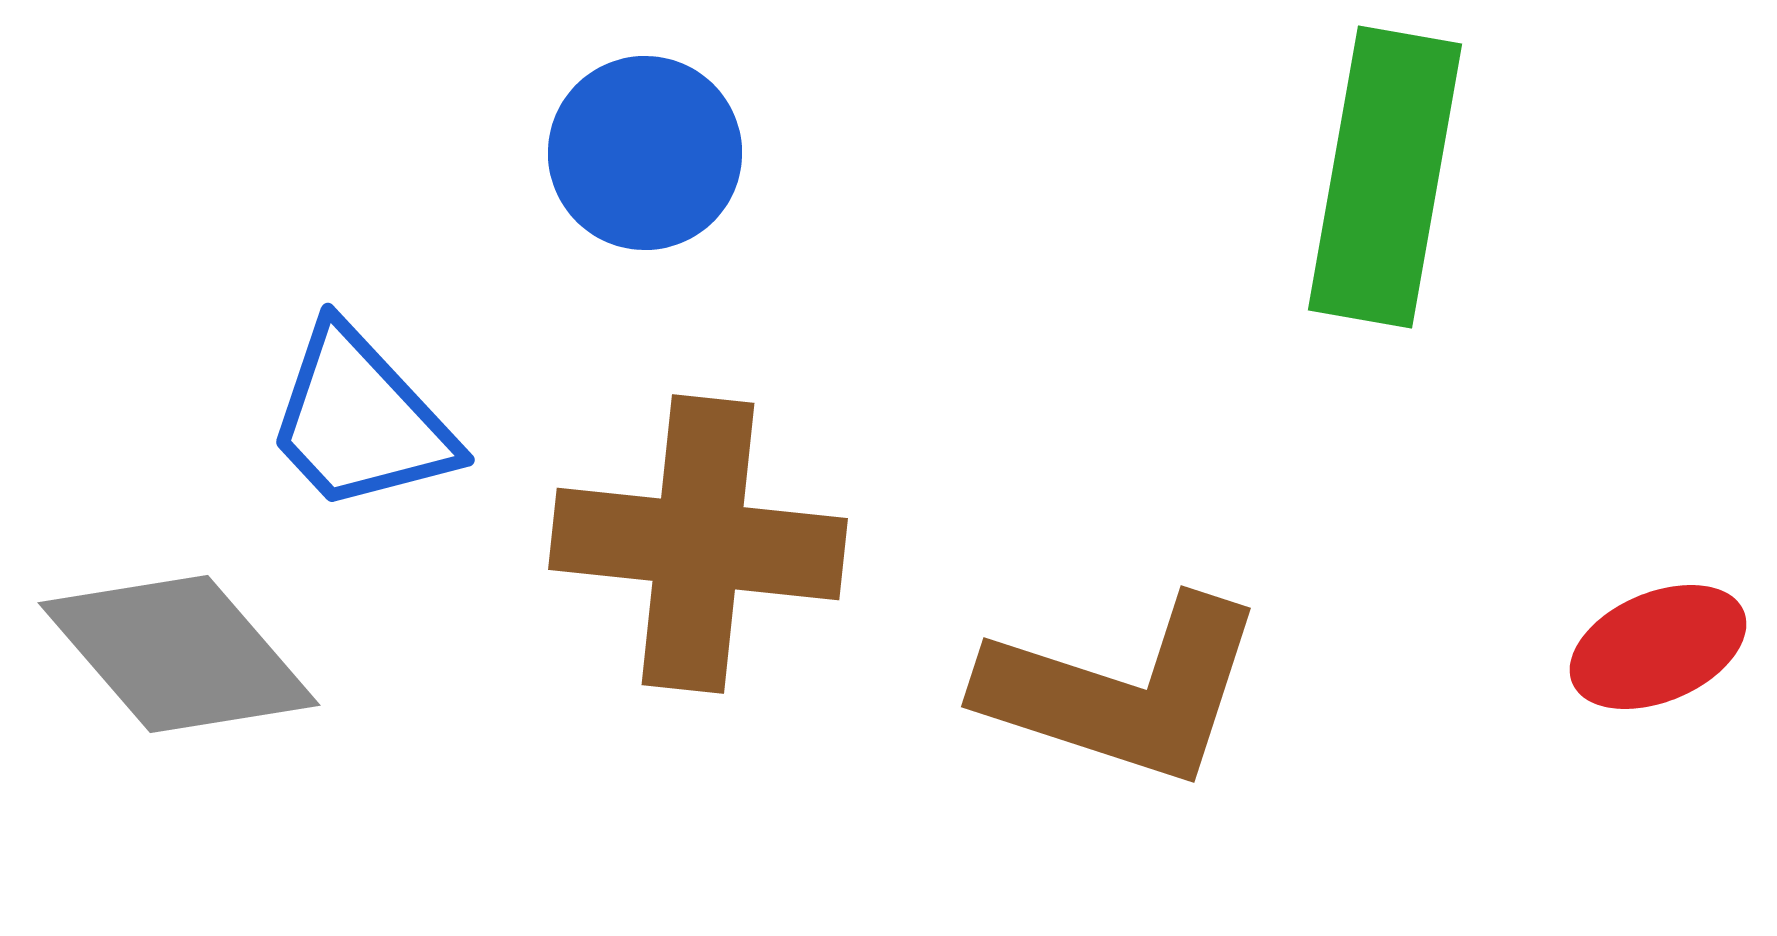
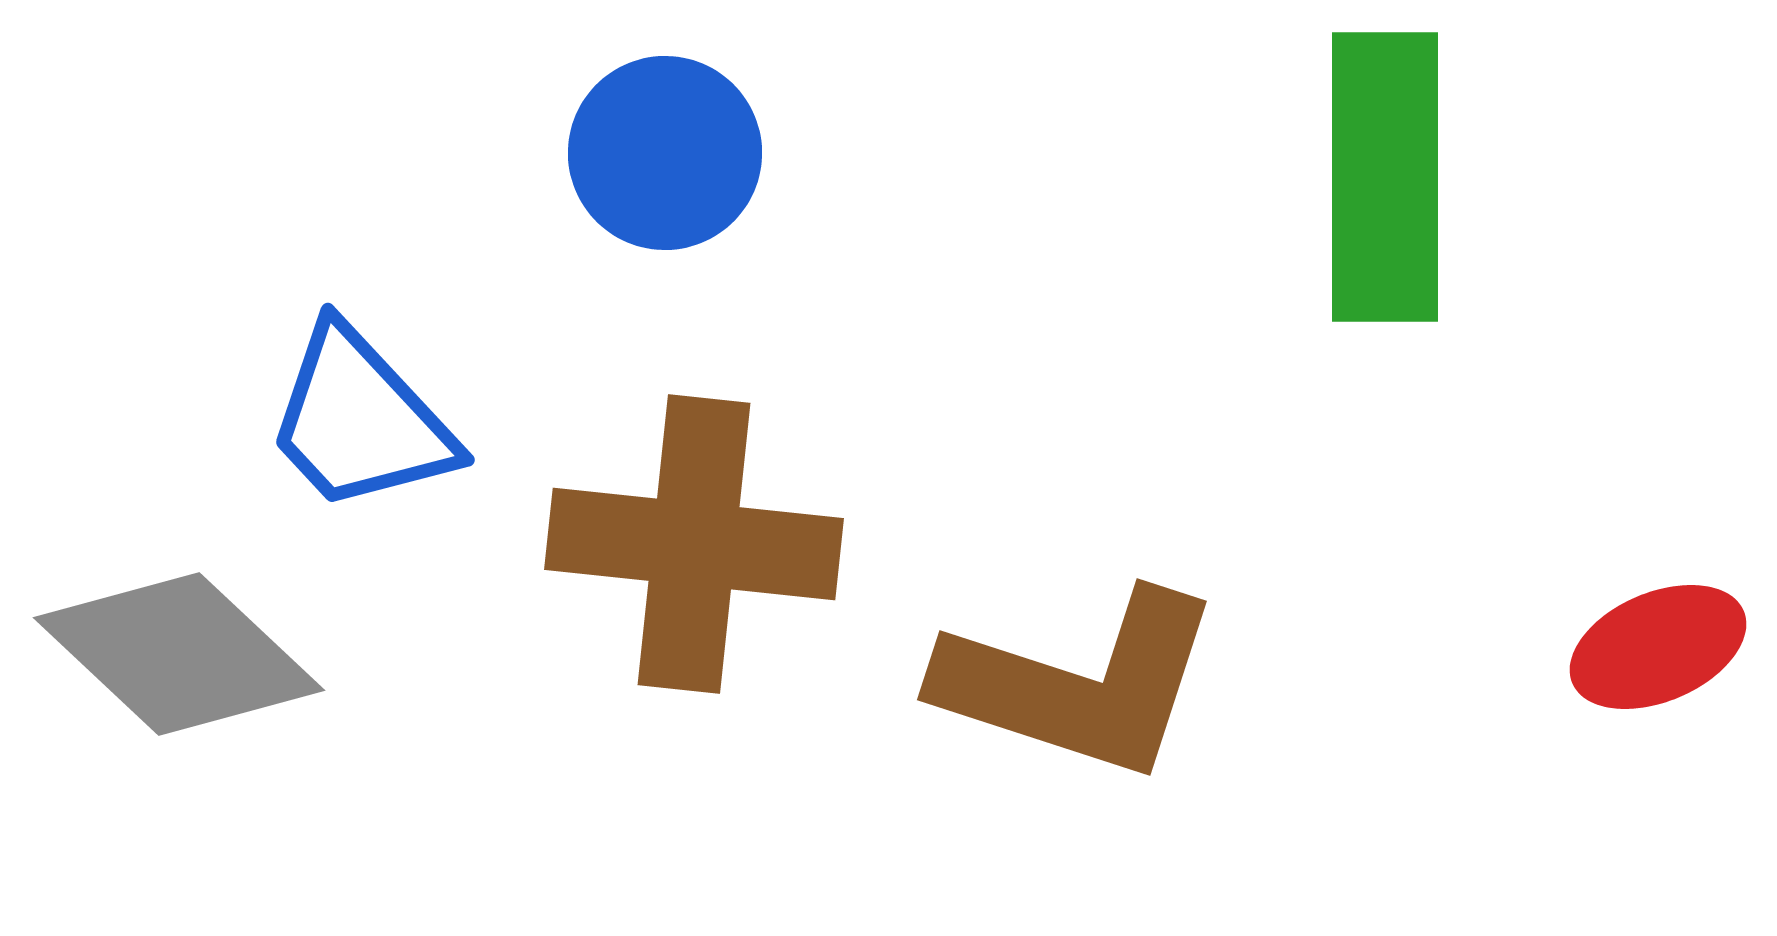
blue circle: moved 20 px right
green rectangle: rotated 10 degrees counterclockwise
brown cross: moved 4 px left
gray diamond: rotated 6 degrees counterclockwise
brown L-shape: moved 44 px left, 7 px up
